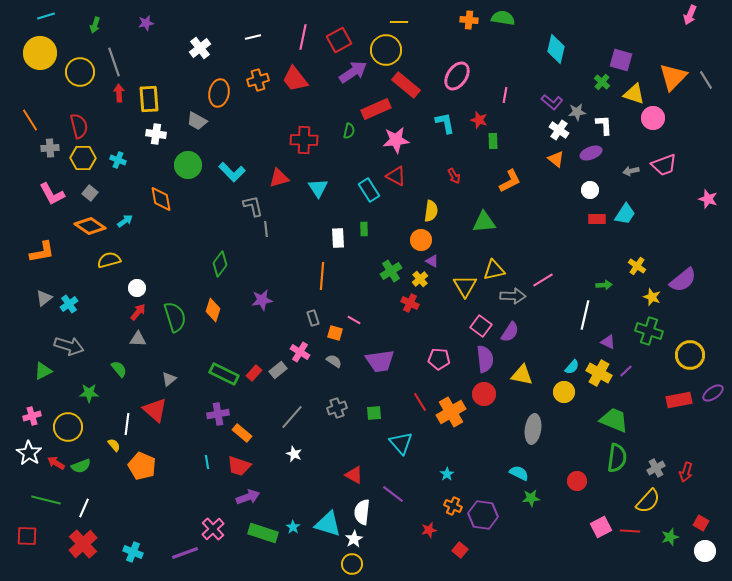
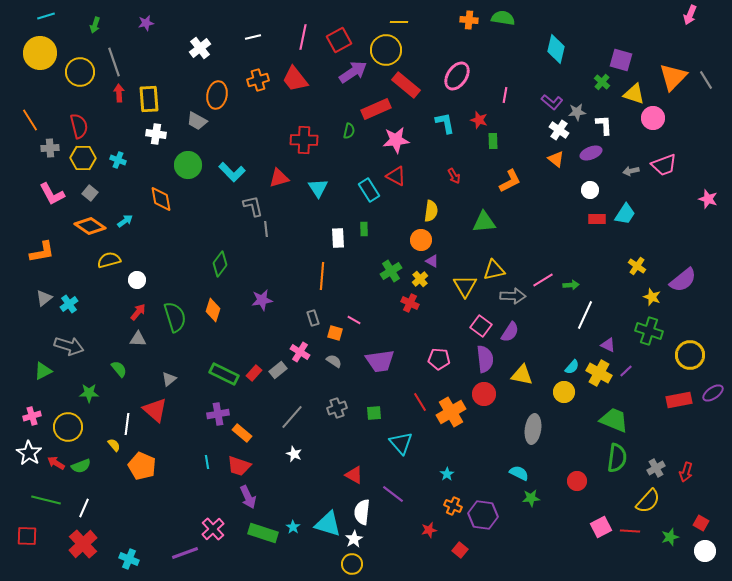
orange ellipse at (219, 93): moved 2 px left, 2 px down
green arrow at (604, 285): moved 33 px left
white circle at (137, 288): moved 8 px up
white line at (585, 315): rotated 12 degrees clockwise
purple triangle at (608, 342): moved 3 px down
purple arrow at (248, 497): rotated 85 degrees clockwise
cyan cross at (133, 552): moved 4 px left, 7 px down
